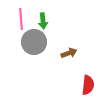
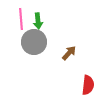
green arrow: moved 5 px left
brown arrow: rotated 28 degrees counterclockwise
